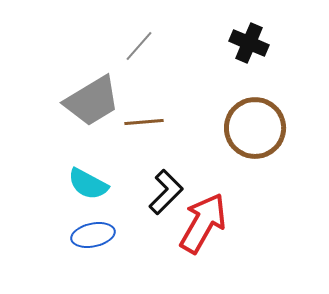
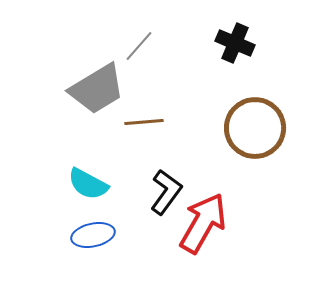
black cross: moved 14 px left
gray trapezoid: moved 5 px right, 12 px up
black L-shape: rotated 9 degrees counterclockwise
